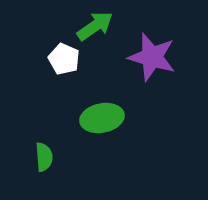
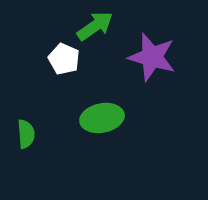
green semicircle: moved 18 px left, 23 px up
